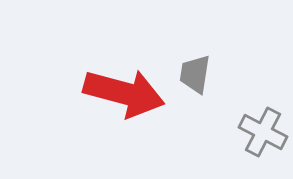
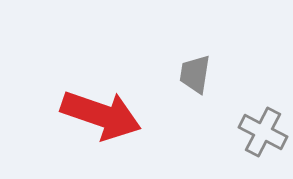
red arrow: moved 23 px left, 22 px down; rotated 4 degrees clockwise
